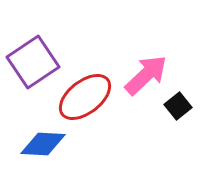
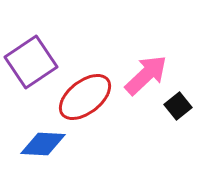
purple square: moved 2 px left
